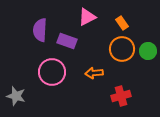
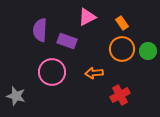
red cross: moved 1 px left, 1 px up; rotated 12 degrees counterclockwise
